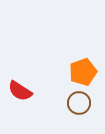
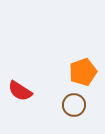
brown circle: moved 5 px left, 2 px down
